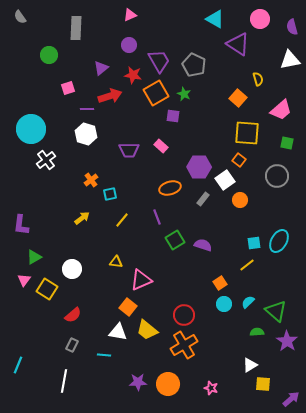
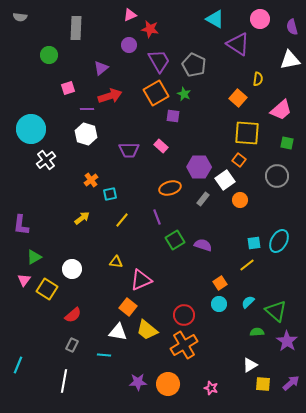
gray semicircle at (20, 17): rotated 48 degrees counterclockwise
red star at (133, 75): moved 17 px right, 46 px up
yellow semicircle at (258, 79): rotated 24 degrees clockwise
cyan circle at (224, 304): moved 5 px left
purple arrow at (291, 399): moved 16 px up
